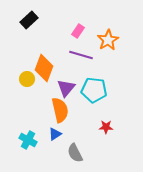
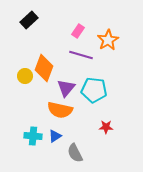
yellow circle: moved 2 px left, 3 px up
orange semicircle: rotated 115 degrees clockwise
blue triangle: moved 2 px down
cyan cross: moved 5 px right, 4 px up; rotated 24 degrees counterclockwise
